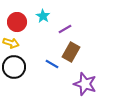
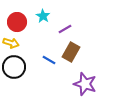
blue line: moved 3 px left, 4 px up
